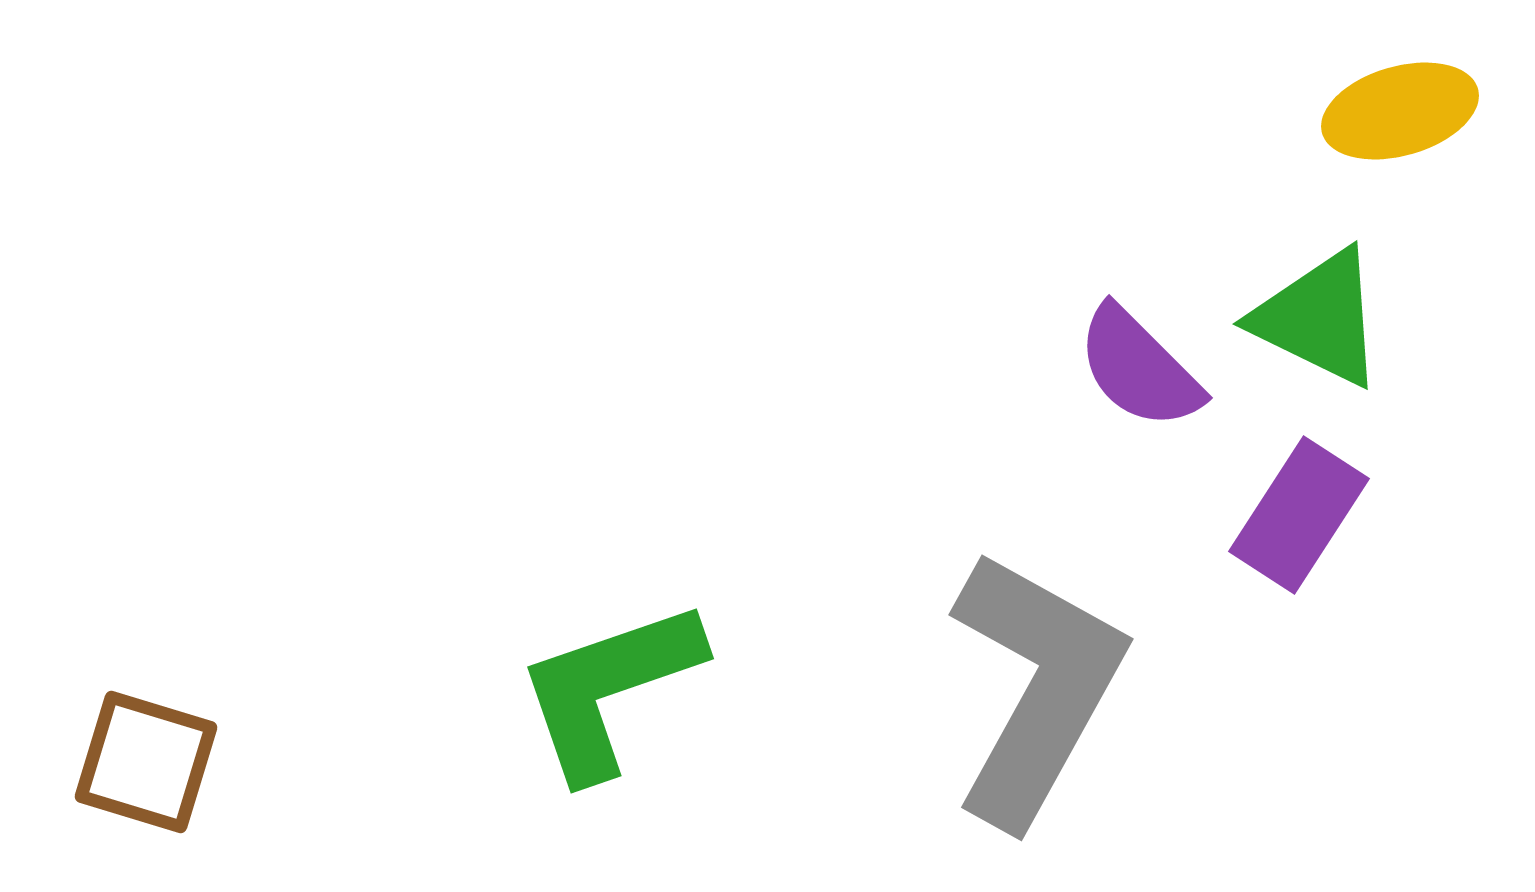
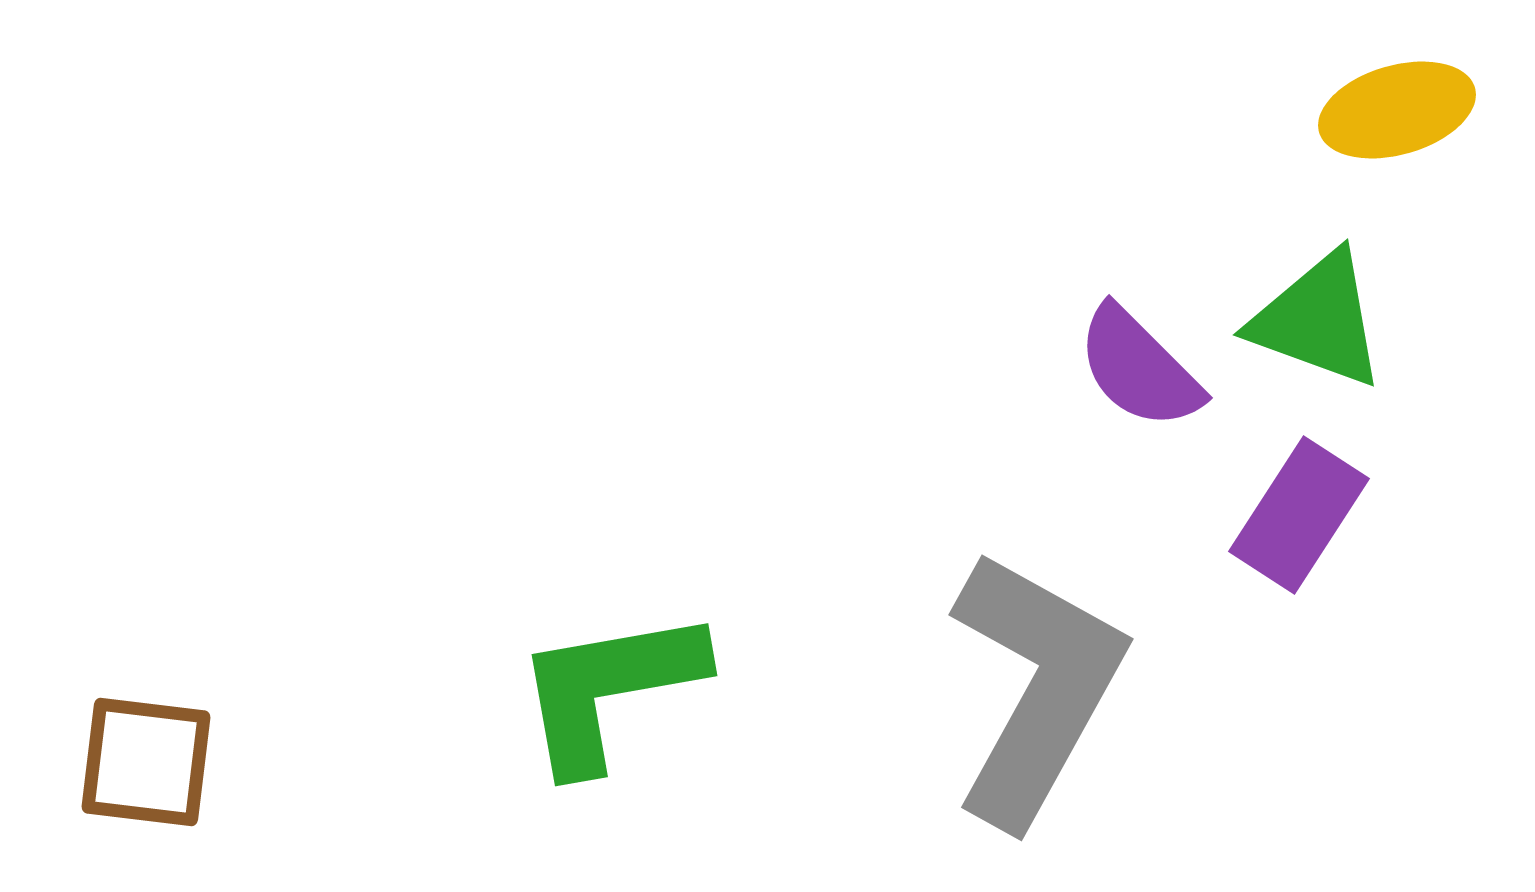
yellow ellipse: moved 3 px left, 1 px up
green triangle: moved 1 px left, 2 px down; rotated 6 degrees counterclockwise
green L-shape: rotated 9 degrees clockwise
brown square: rotated 10 degrees counterclockwise
